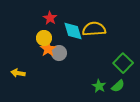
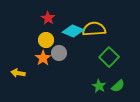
red star: moved 2 px left
cyan diamond: rotated 50 degrees counterclockwise
yellow circle: moved 2 px right, 2 px down
orange star: moved 5 px left, 9 px down
green square: moved 14 px left, 6 px up
